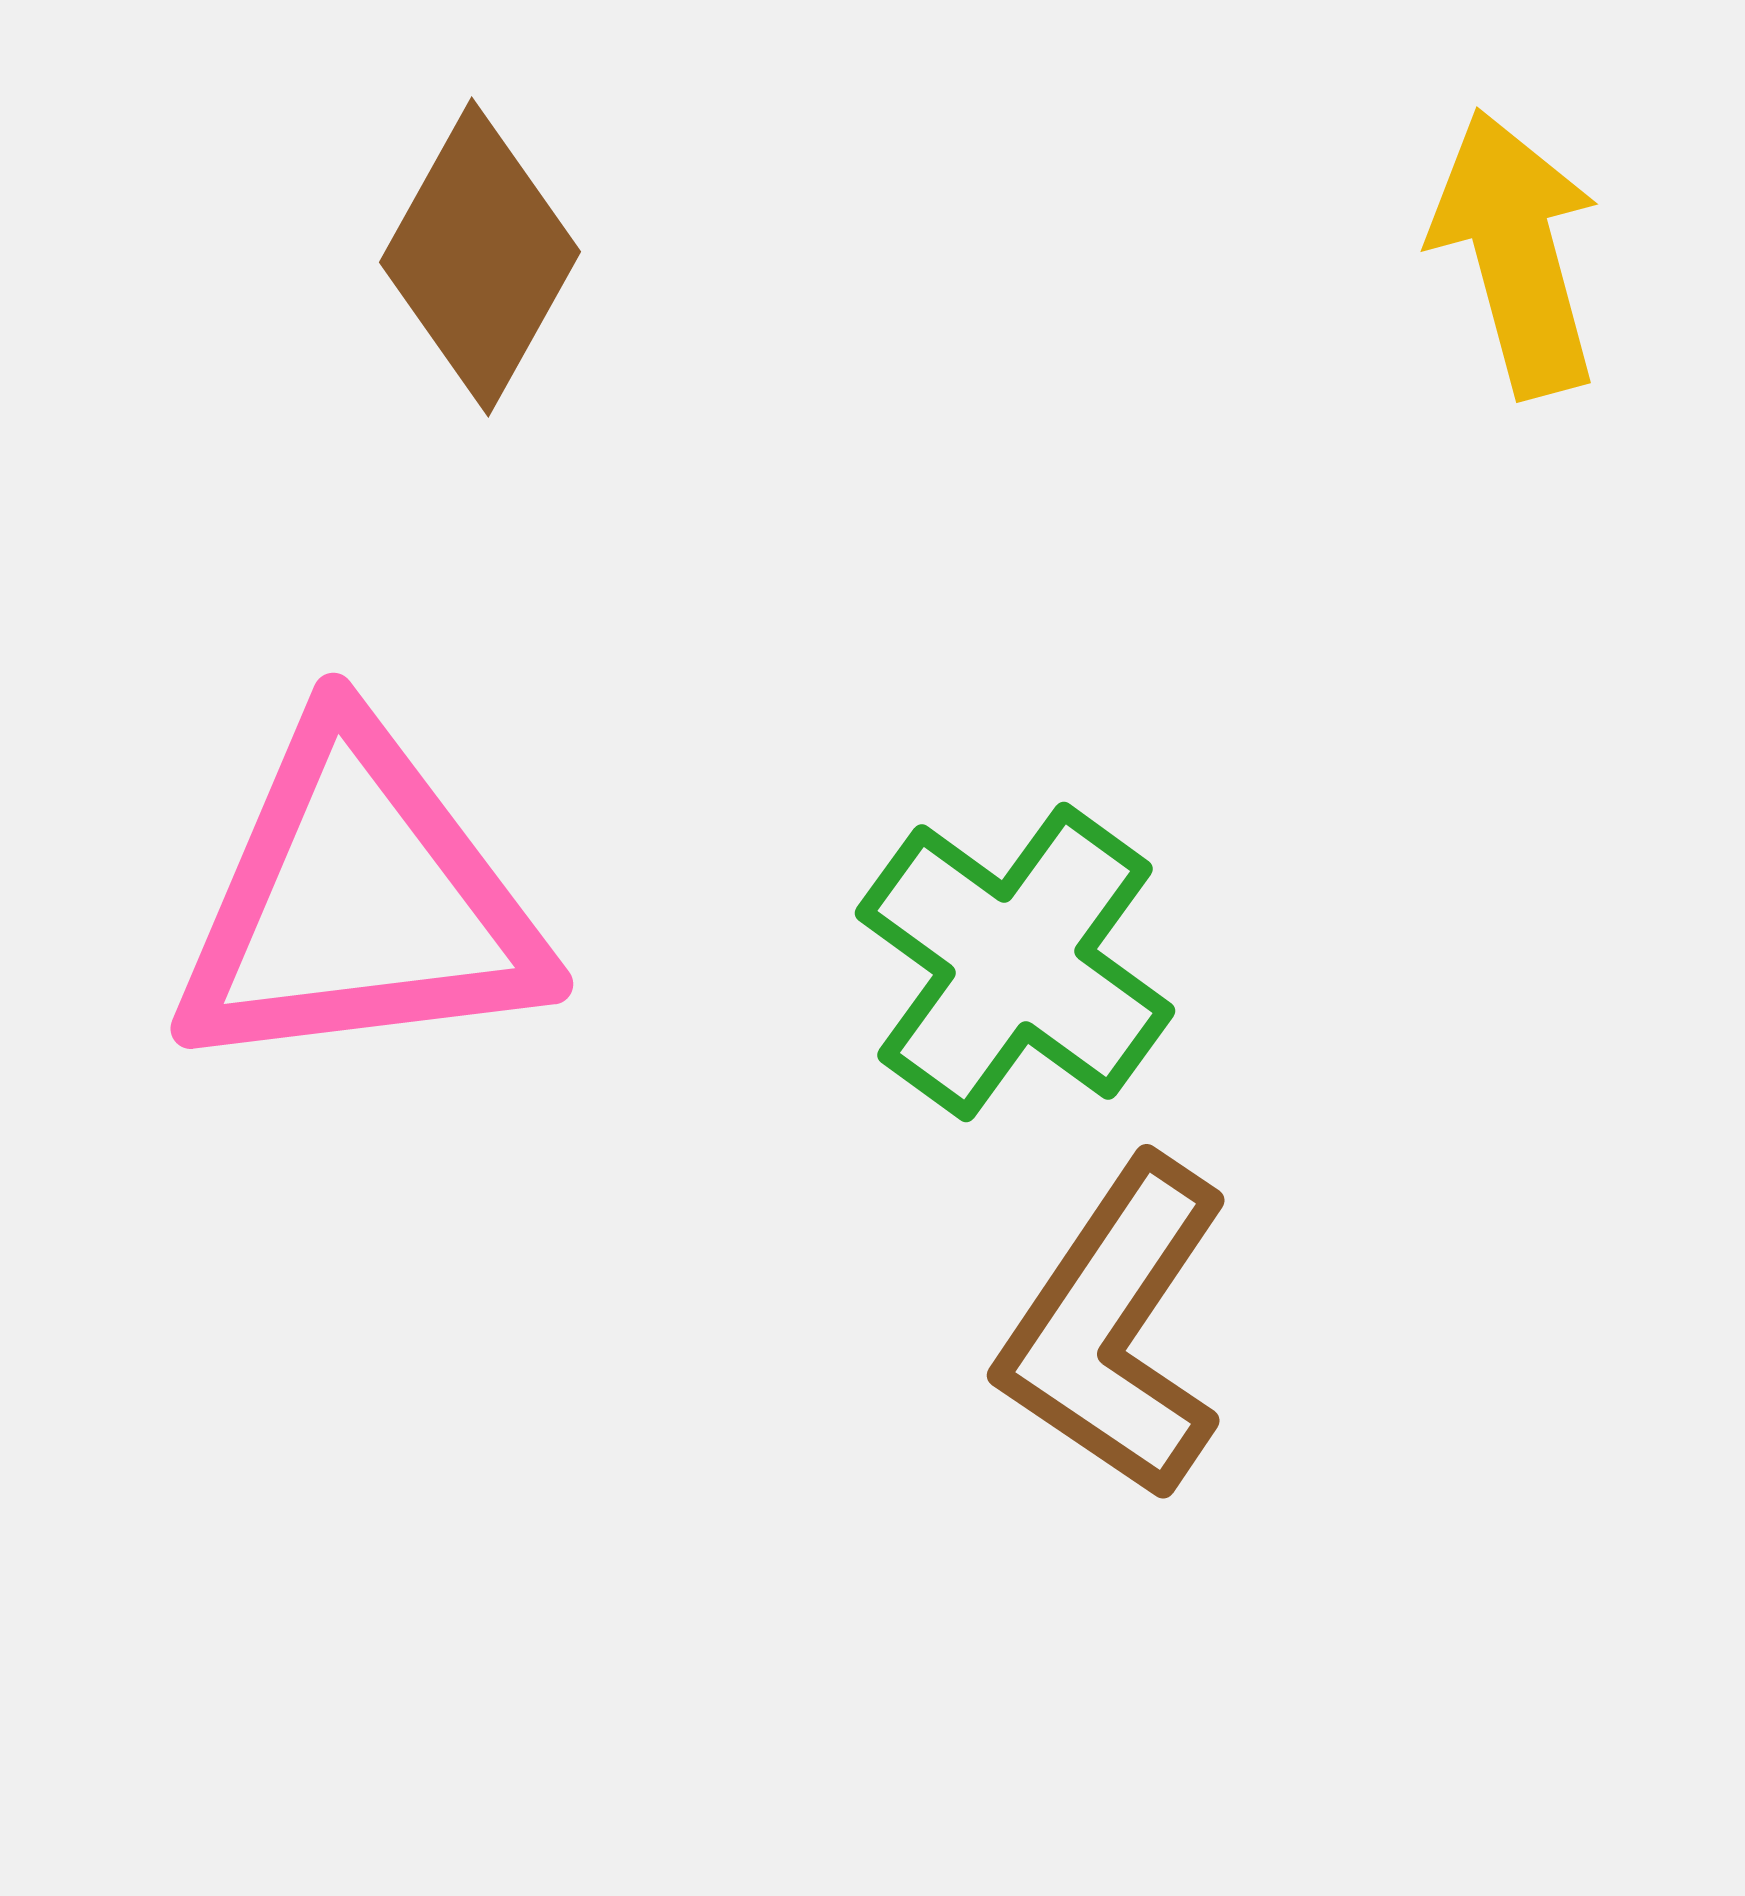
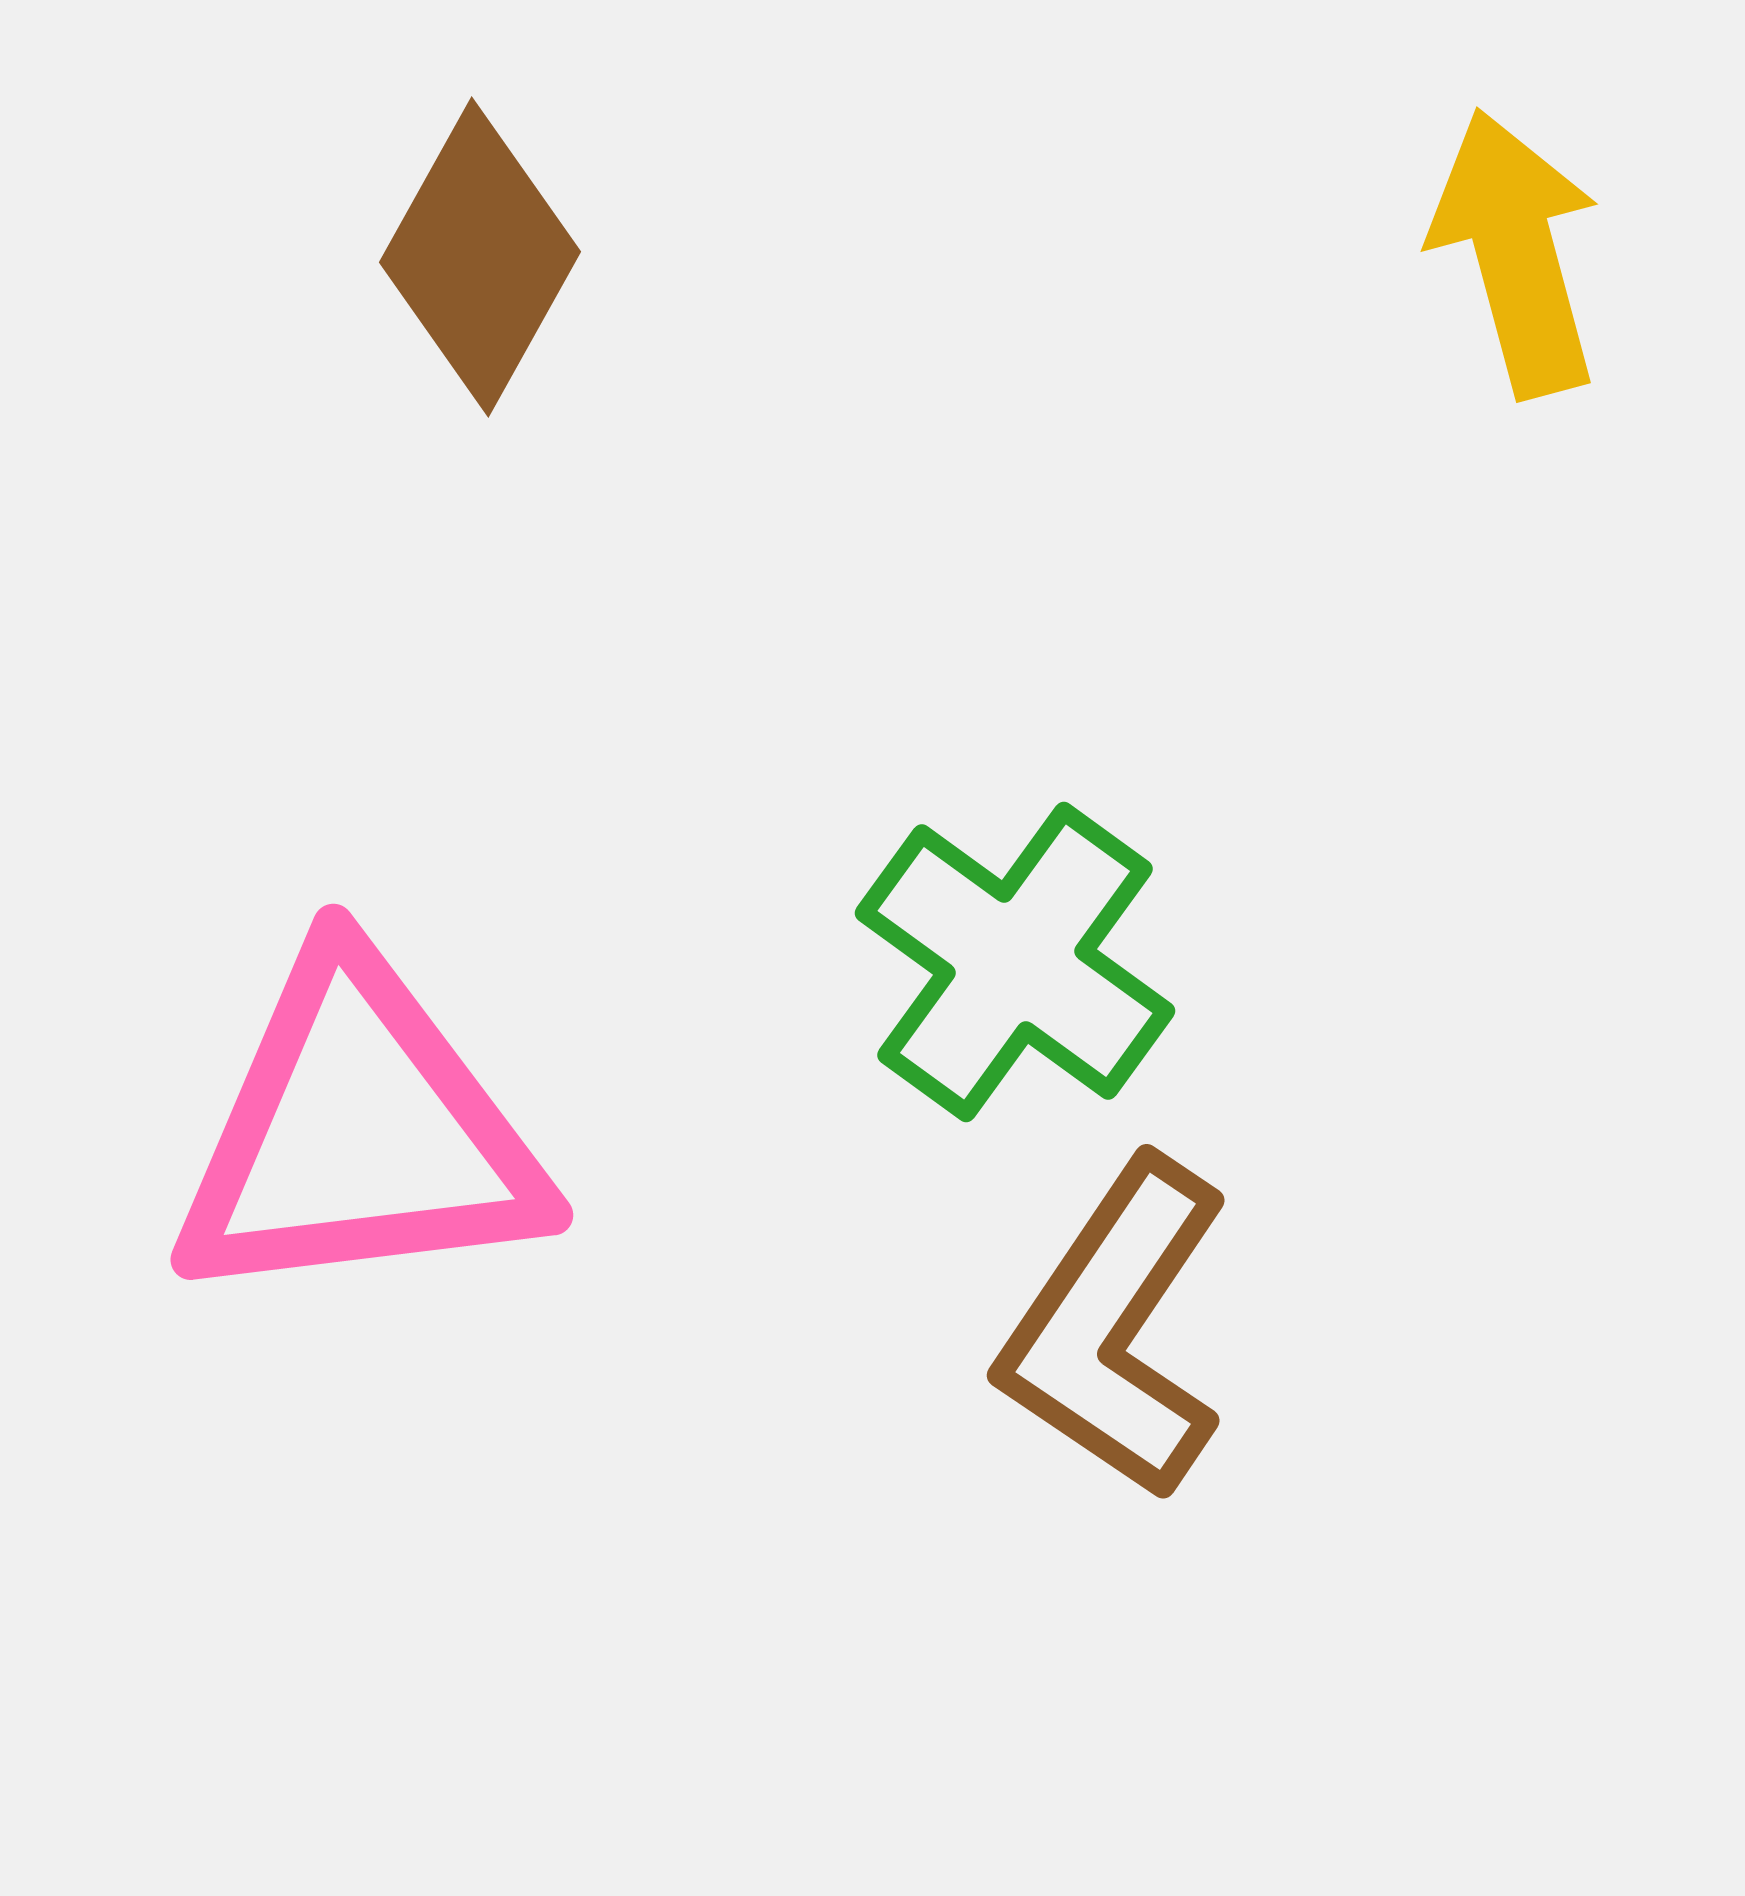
pink triangle: moved 231 px down
